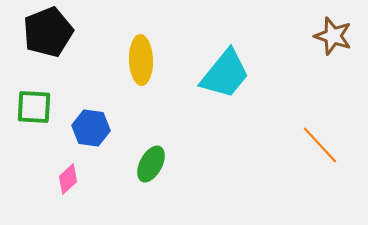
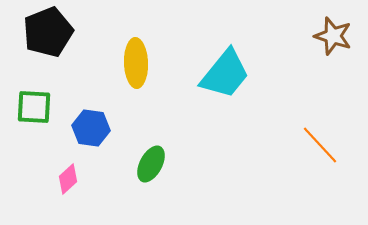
yellow ellipse: moved 5 px left, 3 px down
